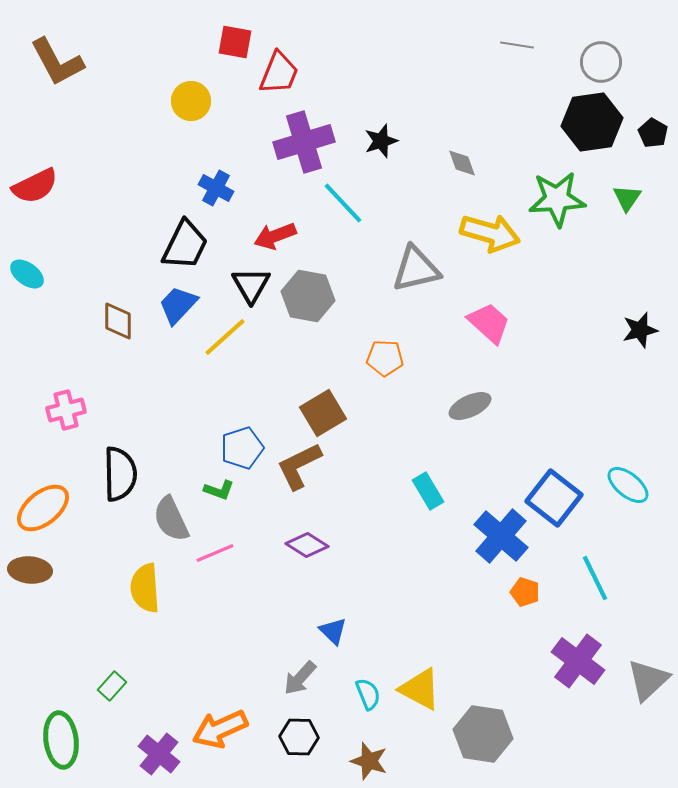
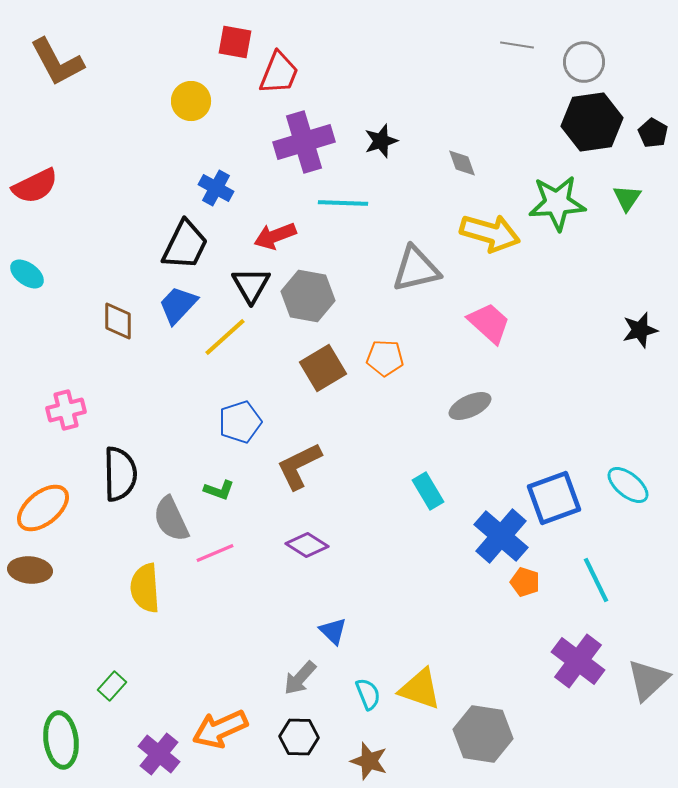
gray circle at (601, 62): moved 17 px left
green star at (557, 199): moved 4 px down
cyan line at (343, 203): rotated 45 degrees counterclockwise
brown square at (323, 413): moved 45 px up
blue pentagon at (242, 448): moved 2 px left, 26 px up
blue square at (554, 498): rotated 32 degrees clockwise
cyan line at (595, 578): moved 1 px right, 2 px down
orange pentagon at (525, 592): moved 10 px up
yellow triangle at (420, 689): rotated 9 degrees counterclockwise
